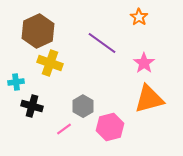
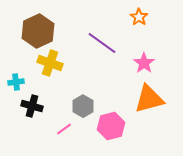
pink hexagon: moved 1 px right, 1 px up
